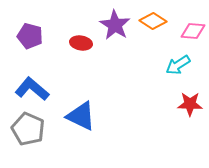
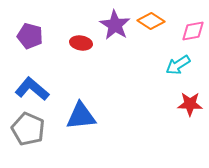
orange diamond: moved 2 px left
pink diamond: rotated 15 degrees counterclockwise
blue triangle: rotated 32 degrees counterclockwise
